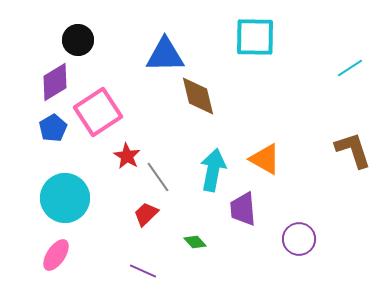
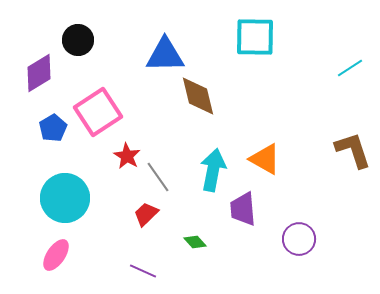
purple diamond: moved 16 px left, 9 px up
